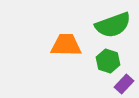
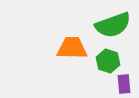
orange trapezoid: moved 6 px right, 3 px down
purple rectangle: rotated 48 degrees counterclockwise
